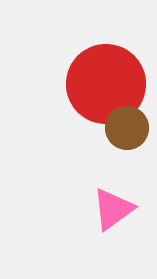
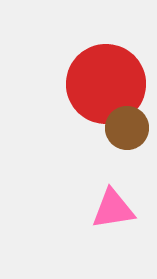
pink triangle: rotated 27 degrees clockwise
